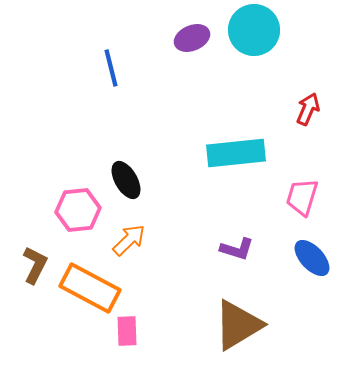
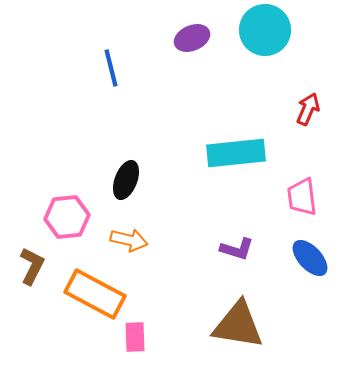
cyan circle: moved 11 px right
black ellipse: rotated 51 degrees clockwise
pink trapezoid: rotated 24 degrees counterclockwise
pink hexagon: moved 11 px left, 7 px down
orange arrow: rotated 57 degrees clockwise
blue ellipse: moved 2 px left
brown L-shape: moved 3 px left, 1 px down
orange rectangle: moved 5 px right, 6 px down
brown triangle: rotated 40 degrees clockwise
pink rectangle: moved 8 px right, 6 px down
